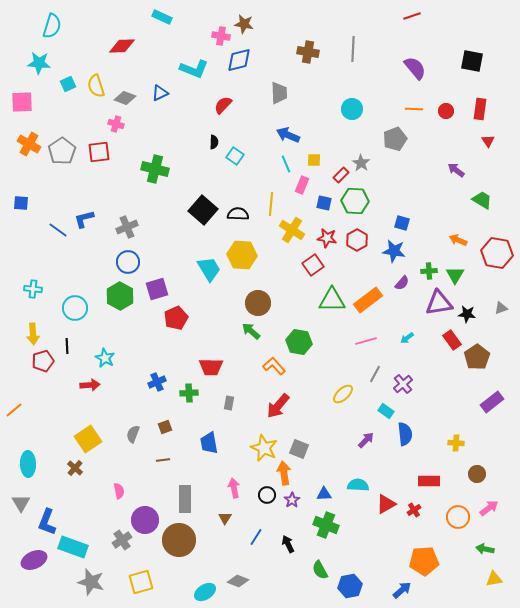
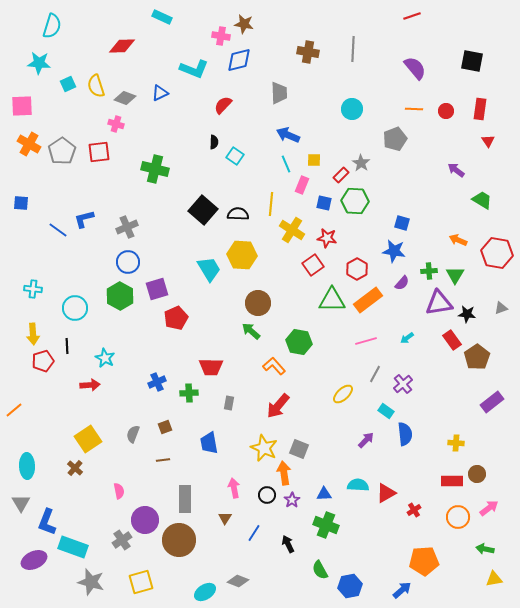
pink square at (22, 102): moved 4 px down
red hexagon at (357, 240): moved 29 px down
cyan ellipse at (28, 464): moved 1 px left, 2 px down
red rectangle at (429, 481): moved 23 px right
red triangle at (386, 504): moved 11 px up
blue line at (256, 537): moved 2 px left, 4 px up
